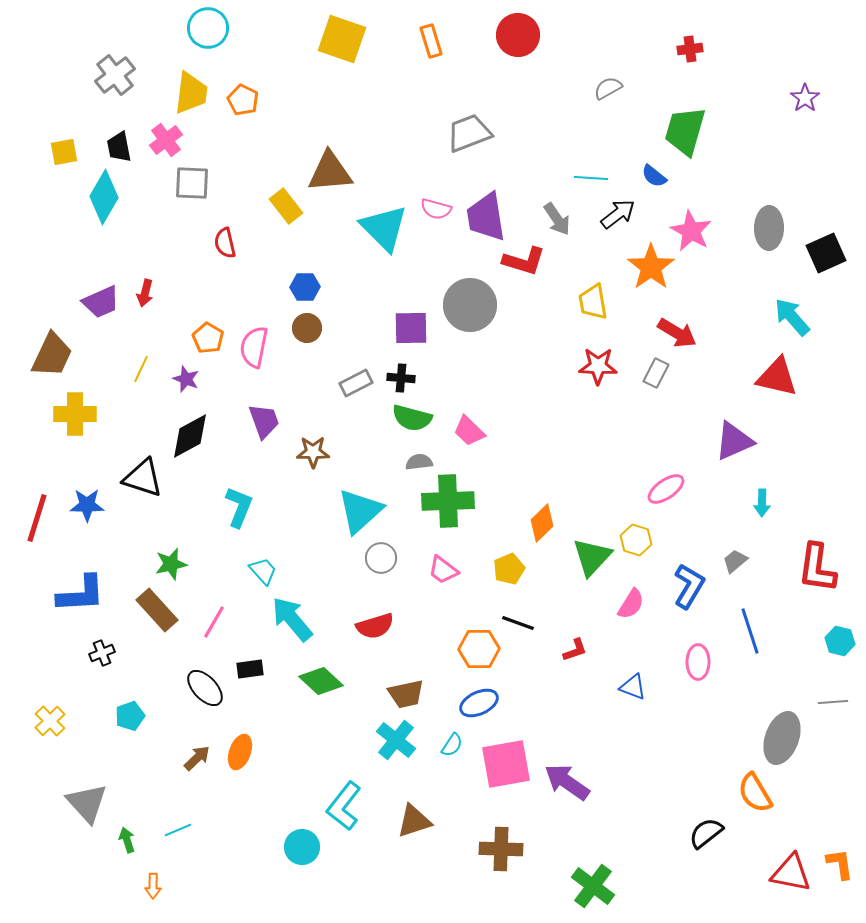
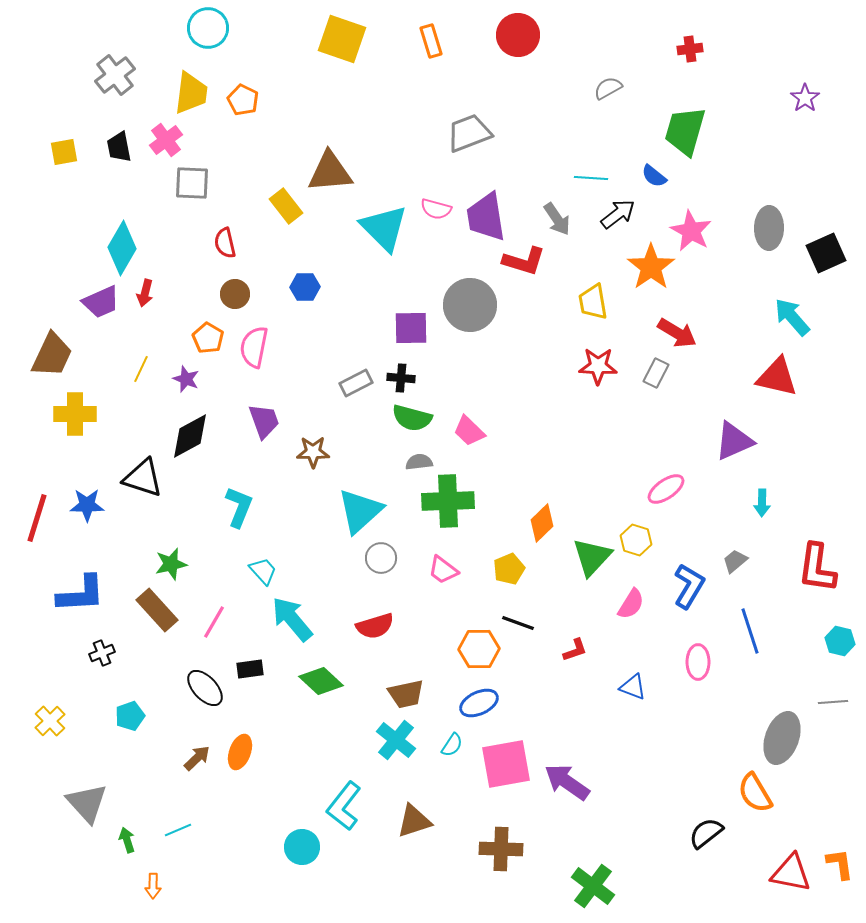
cyan diamond at (104, 197): moved 18 px right, 51 px down
brown circle at (307, 328): moved 72 px left, 34 px up
